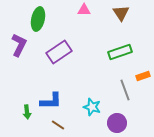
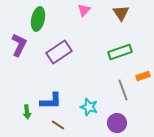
pink triangle: rotated 48 degrees counterclockwise
gray line: moved 2 px left
cyan star: moved 3 px left
